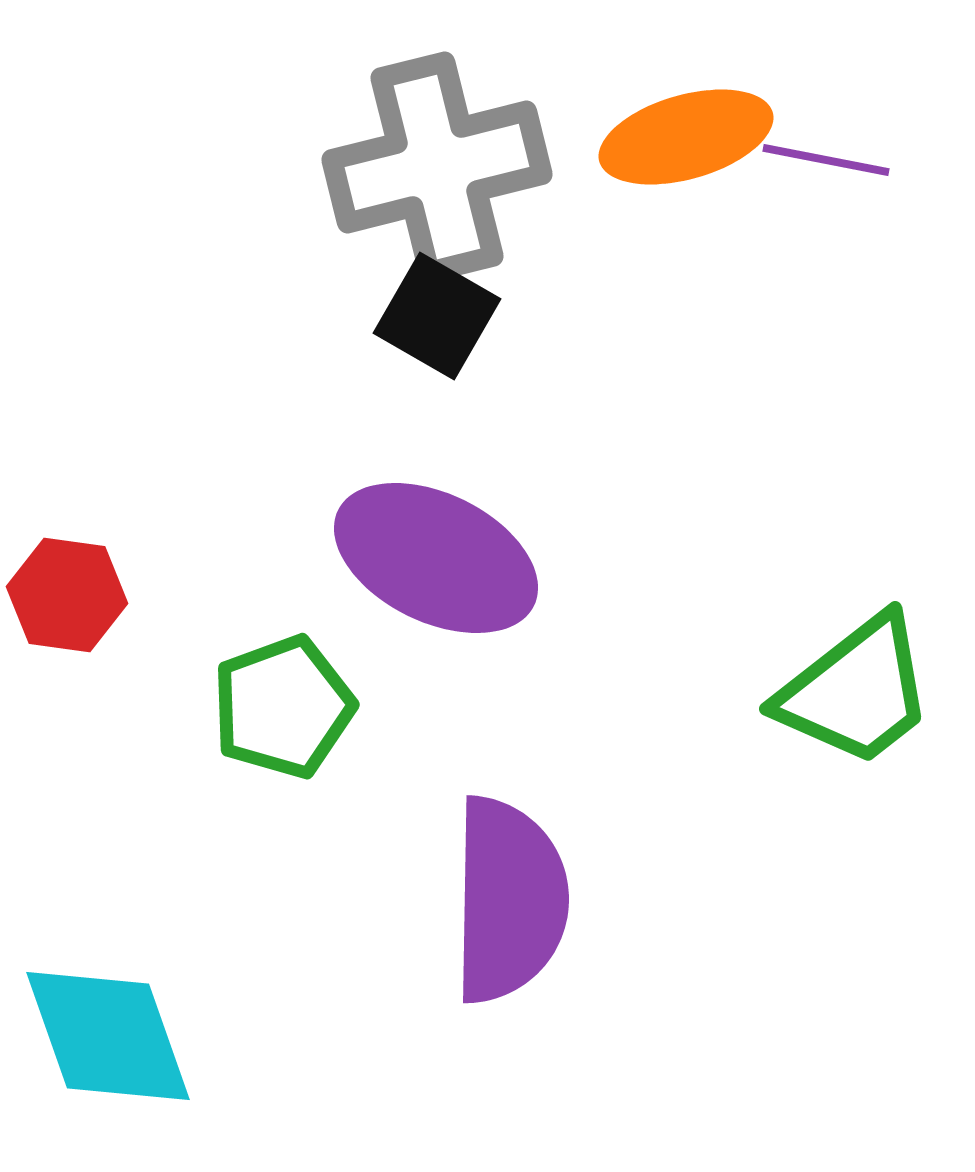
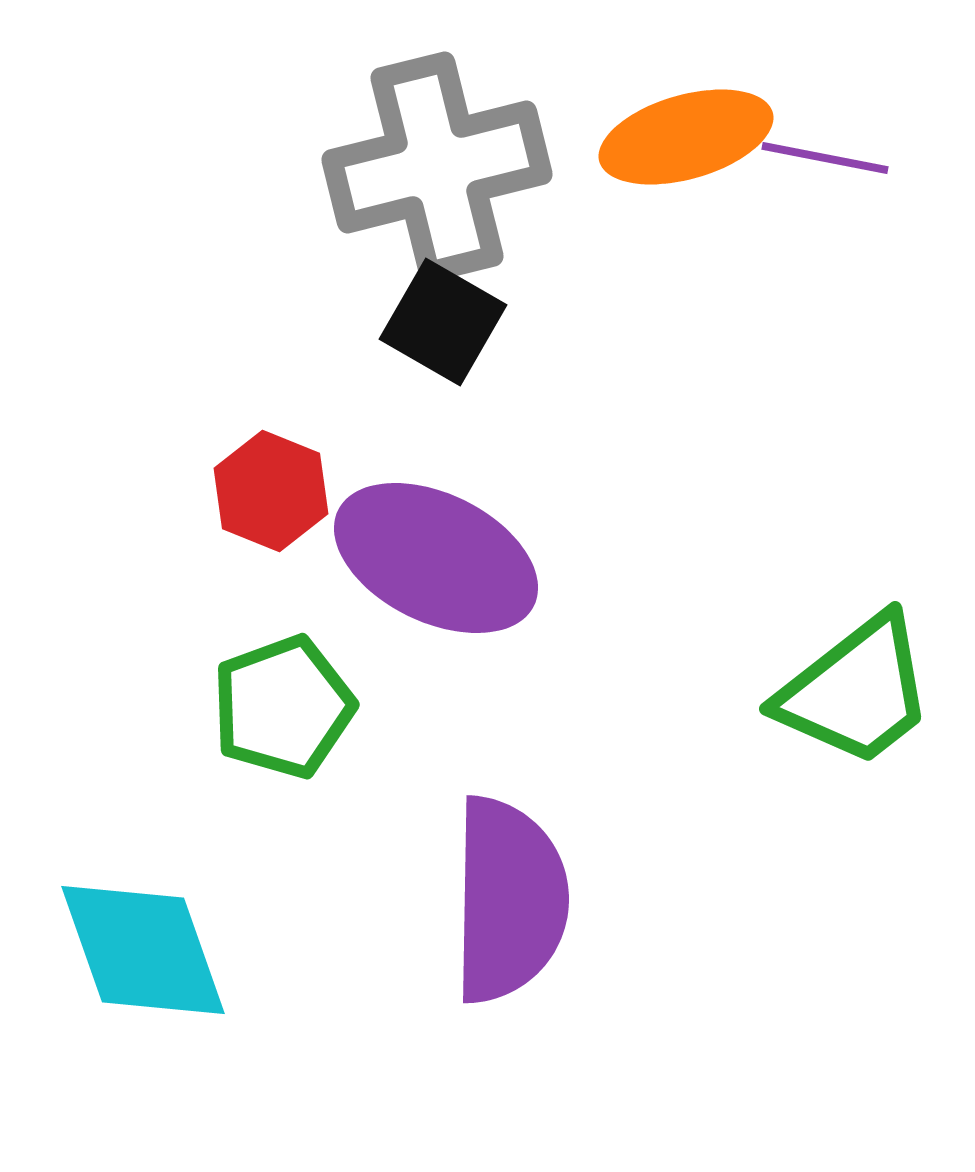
purple line: moved 1 px left, 2 px up
black square: moved 6 px right, 6 px down
red hexagon: moved 204 px right, 104 px up; rotated 14 degrees clockwise
cyan diamond: moved 35 px right, 86 px up
